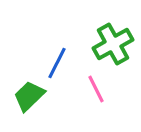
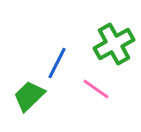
green cross: moved 1 px right
pink line: rotated 28 degrees counterclockwise
